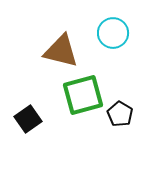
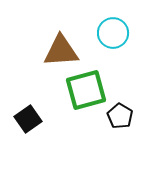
brown triangle: rotated 18 degrees counterclockwise
green square: moved 3 px right, 5 px up
black pentagon: moved 2 px down
